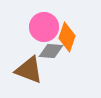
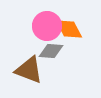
pink circle: moved 3 px right, 1 px up
orange diamond: moved 2 px right, 8 px up; rotated 48 degrees counterclockwise
